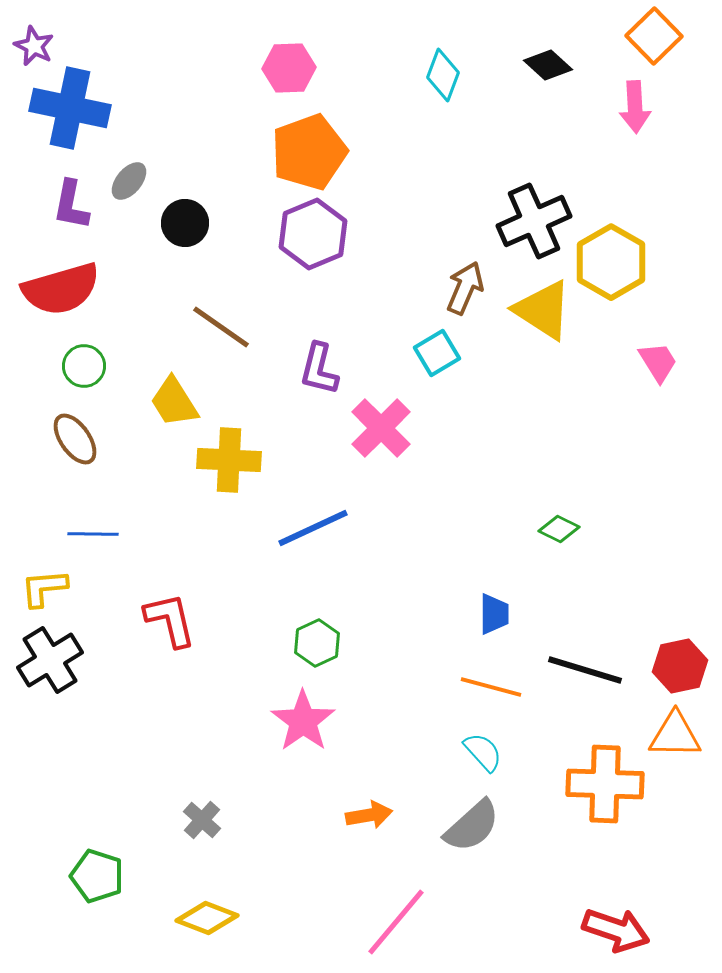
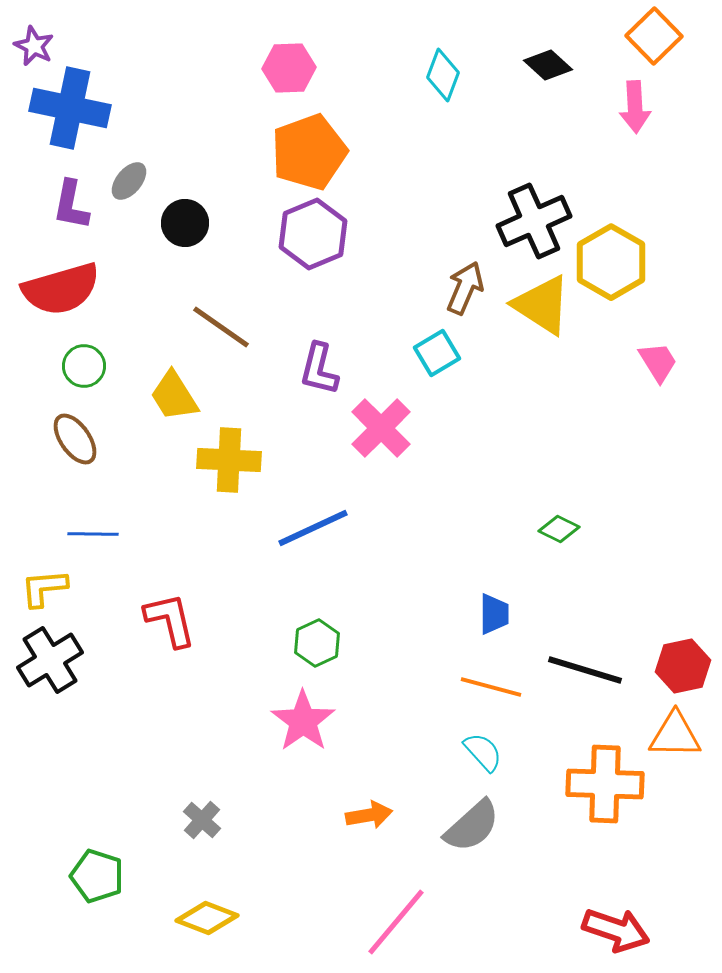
yellow triangle at (543, 310): moved 1 px left, 5 px up
yellow trapezoid at (174, 402): moved 6 px up
red hexagon at (680, 666): moved 3 px right
